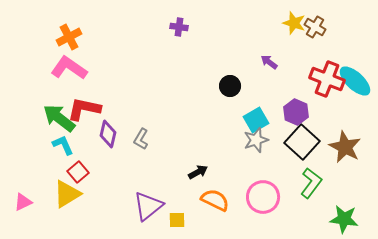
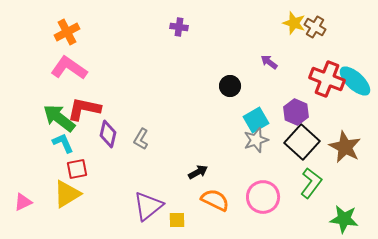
orange cross: moved 2 px left, 5 px up
cyan L-shape: moved 2 px up
red square: moved 1 px left, 3 px up; rotated 30 degrees clockwise
